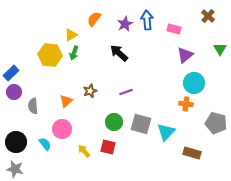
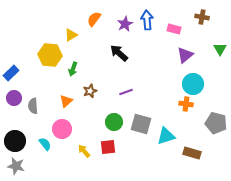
brown cross: moved 6 px left, 1 px down; rotated 32 degrees counterclockwise
green arrow: moved 1 px left, 16 px down
cyan circle: moved 1 px left, 1 px down
purple circle: moved 6 px down
cyan triangle: moved 4 px down; rotated 30 degrees clockwise
black circle: moved 1 px left, 1 px up
red square: rotated 21 degrees counterclockwise
gray star: moved 1 px right, 3 px up
